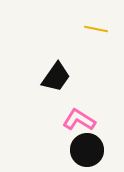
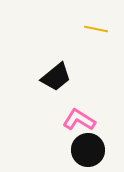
black trapezoid: rotated 16 degrees clockwise
black circle: moved 1 px right
